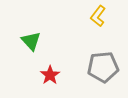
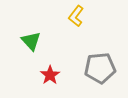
yellow L-shape: moved 22 px left
gray pentagon: moved 3 px left, 1 px down
